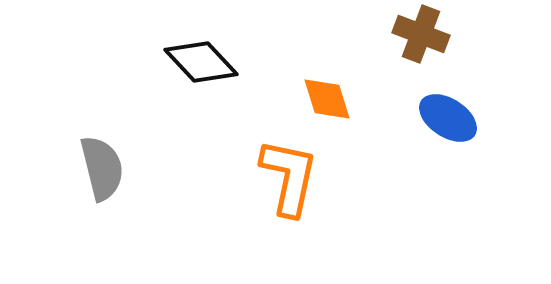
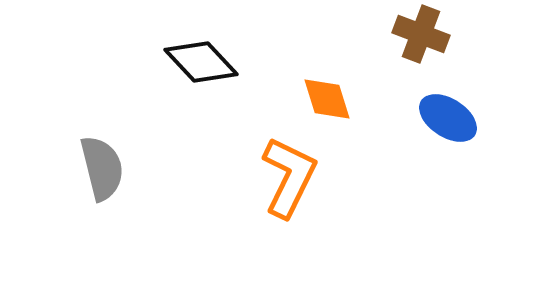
orange L-shape: rotated 14 degrees clockwise
